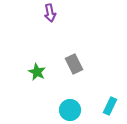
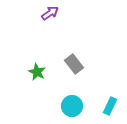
purple arrow: rotated 114 degrees counterclockwise
gray rectangle: rotated 12 degrees counterclockwise
cyan circle: moved 2 px right, 4 px up
